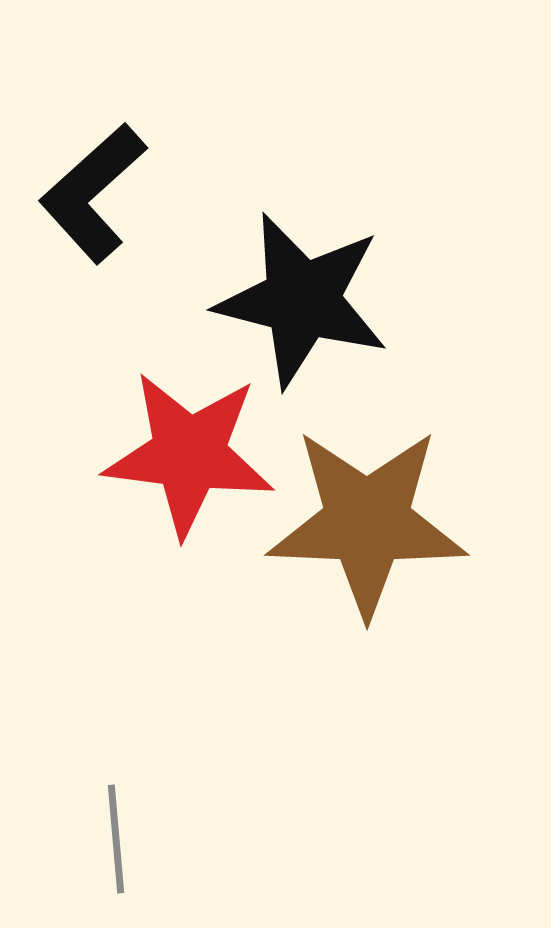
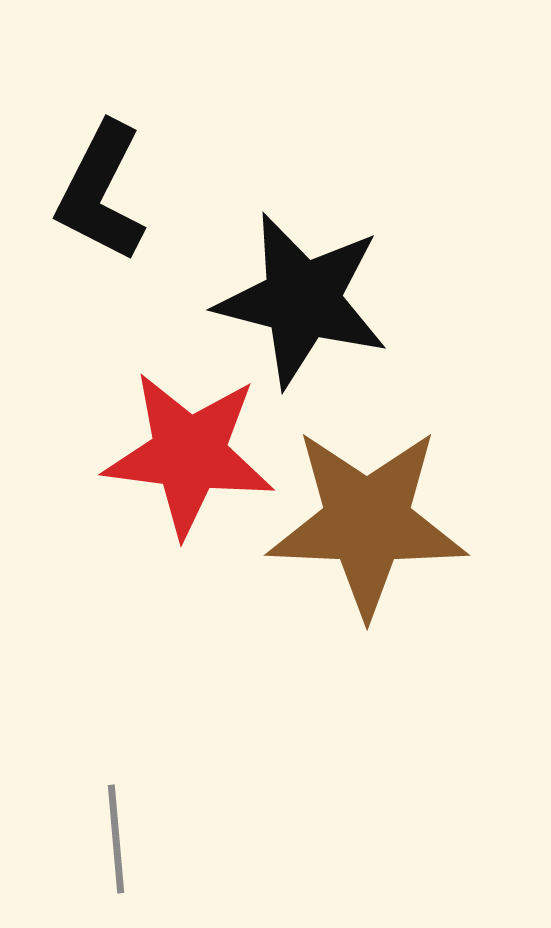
black L-shape: moved 8 px right, 1 px up; rotated 21 degrees counterclockwise
